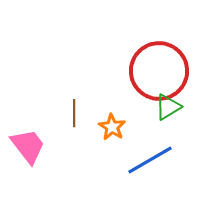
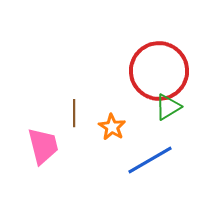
pink trapezoid: moved 15 px right; rotated 24 degrees clockwise
